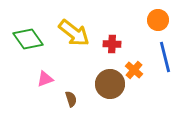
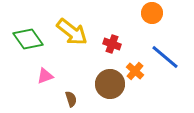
orange circle: moved 6 px left, 7 px up
yellow arrow: moved 2 px left, 1 px up
red cross: rotated 18 degrees clockwise
blue line: rotated 36 degrees counterclockwise
orange cross: moved 1 px right, 1 px down
pink triangle: moved 3 px up
